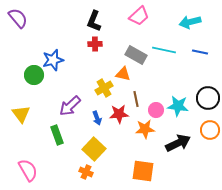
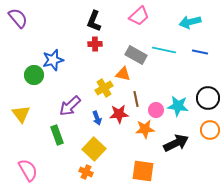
black arrow: moved 2 px left
